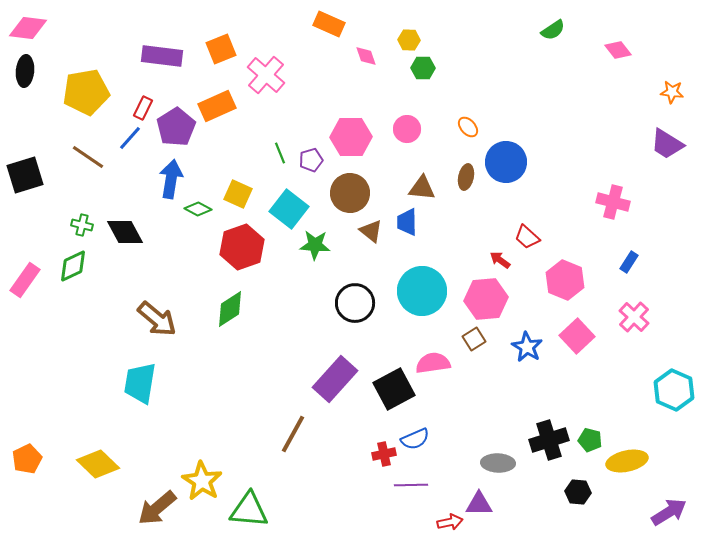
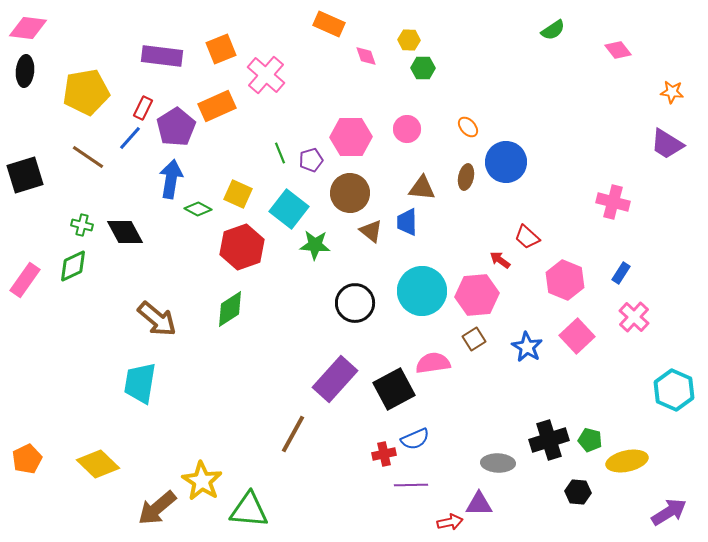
blue rectangle at (629, 262): moved 8 px left, 11 px down
pink hexagon at (486, 299): moved 9 px left, 4 px up
